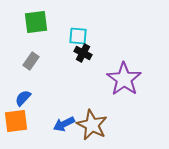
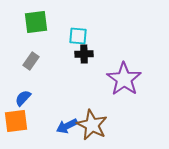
black cross: moved 1 px right, 1 px down; rotated 30 degrees counterclockwise
blue arrow: moved 3 px right, 2 px down
